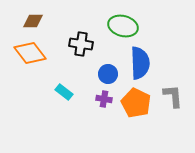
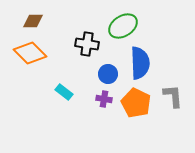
green ellipse: rotated 48 degrees counterclockwise
black cross: moved 6 px right
orange diamond: rotated 8 degrees counterclockwise
